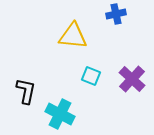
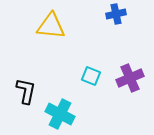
yellow triangle: moved 22 px left, 10 px up
purple cross: moved 2 px left, 1 px up; rotated 24 degrees clockwise
